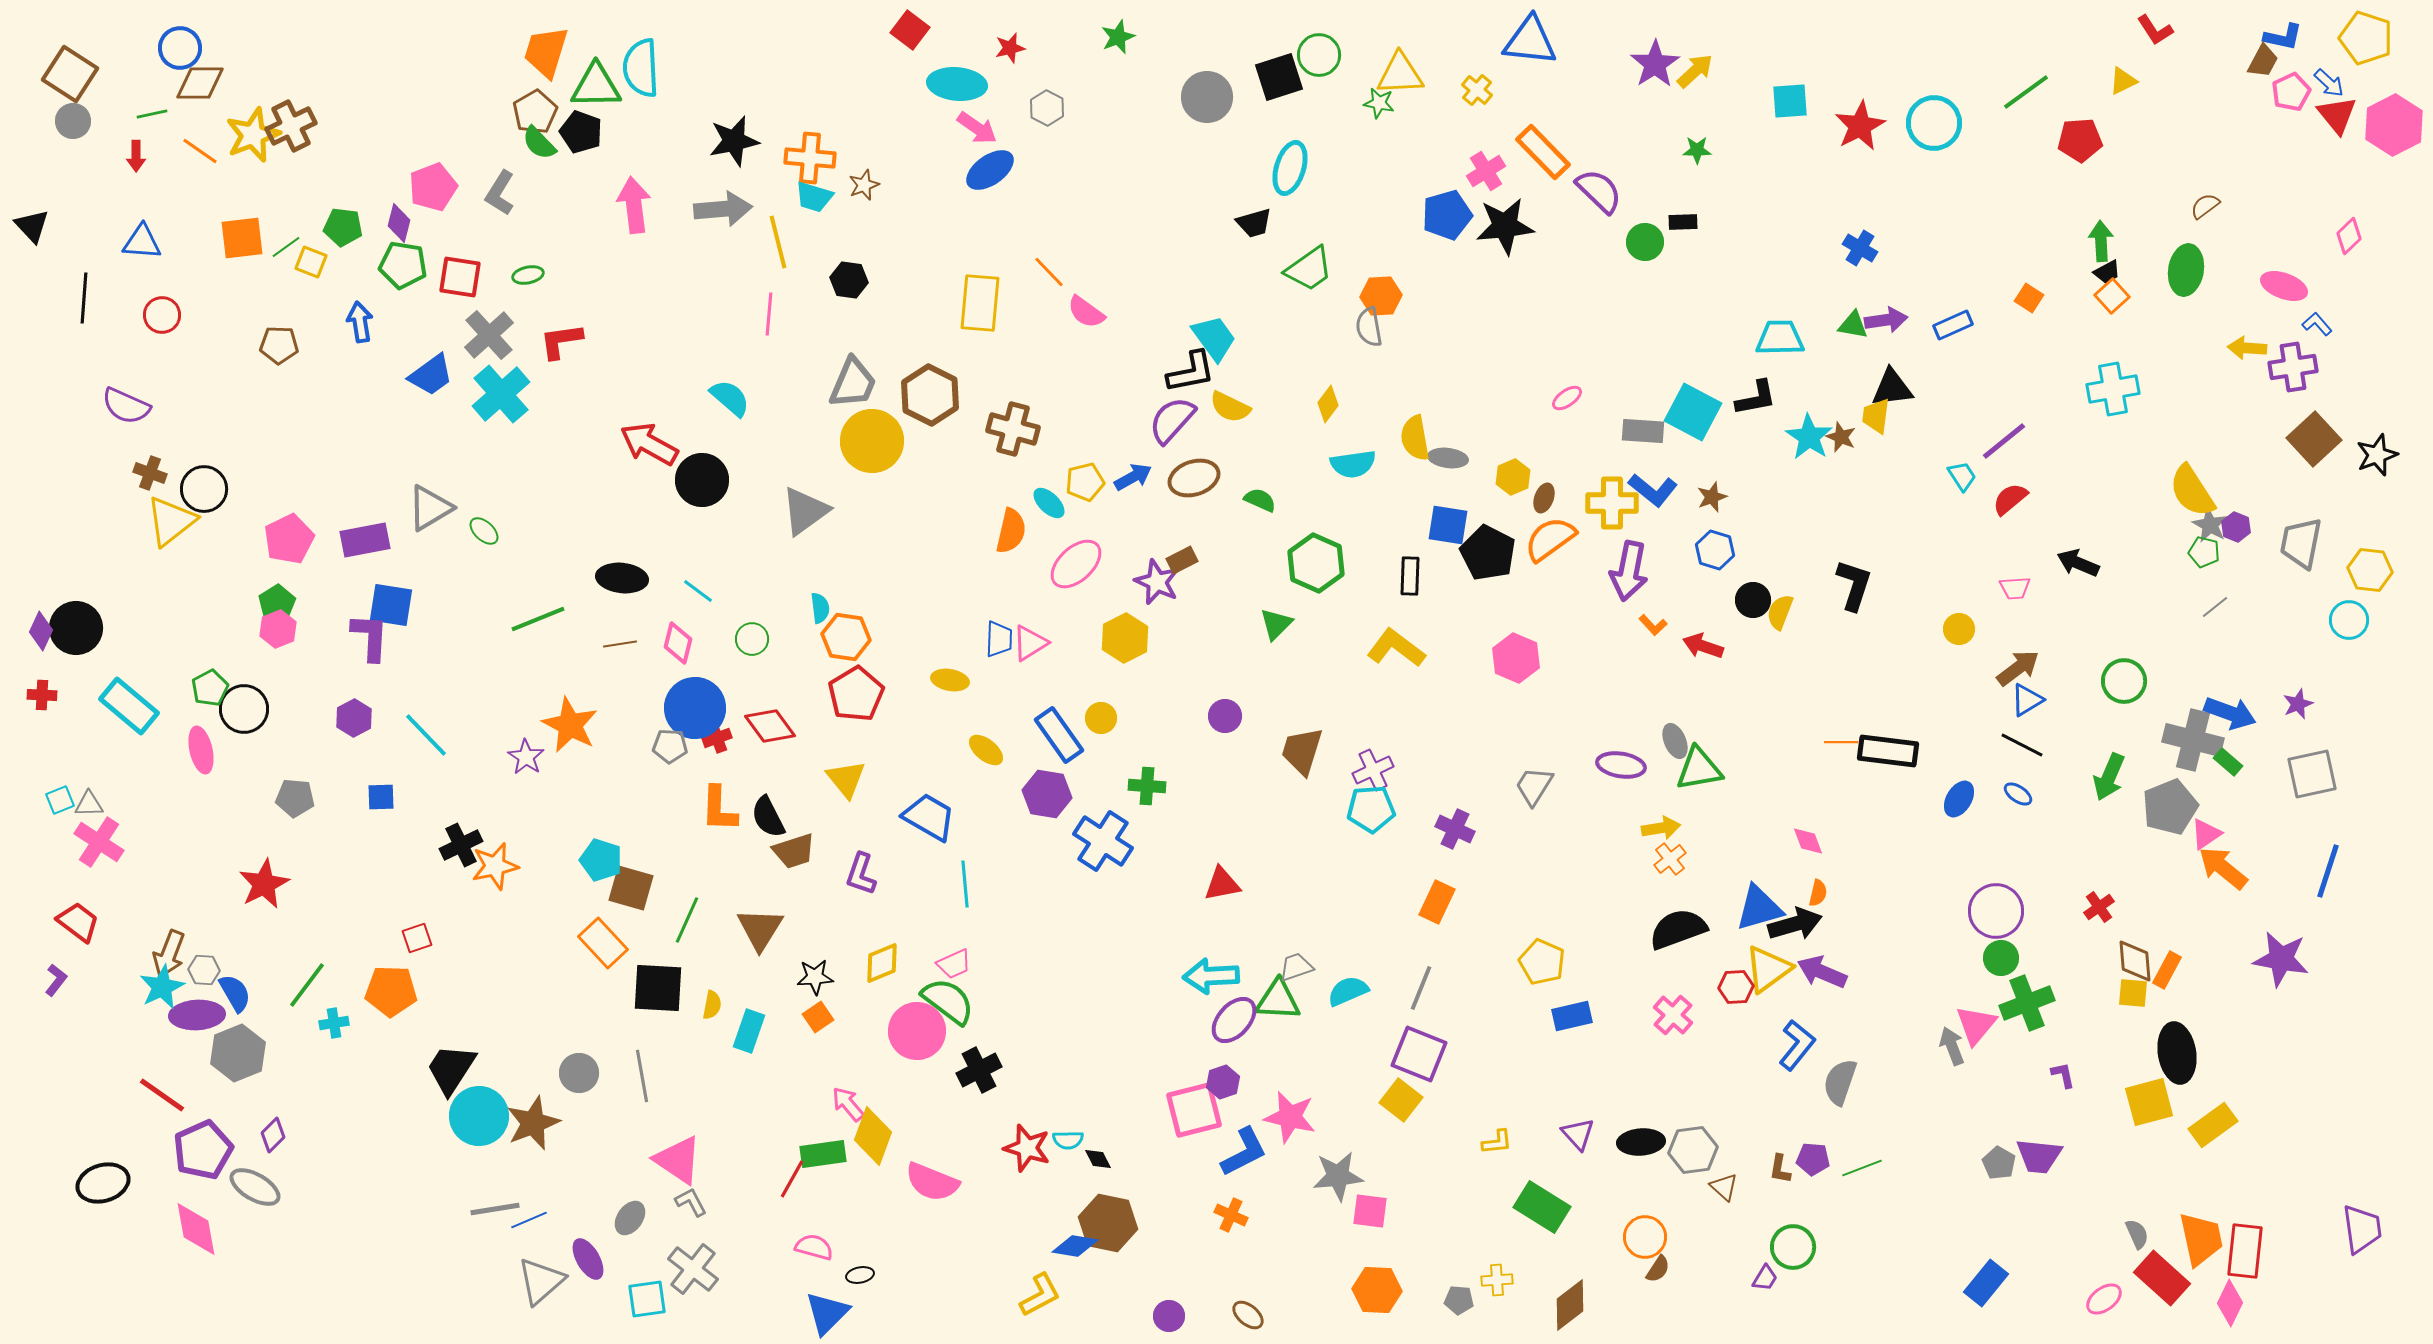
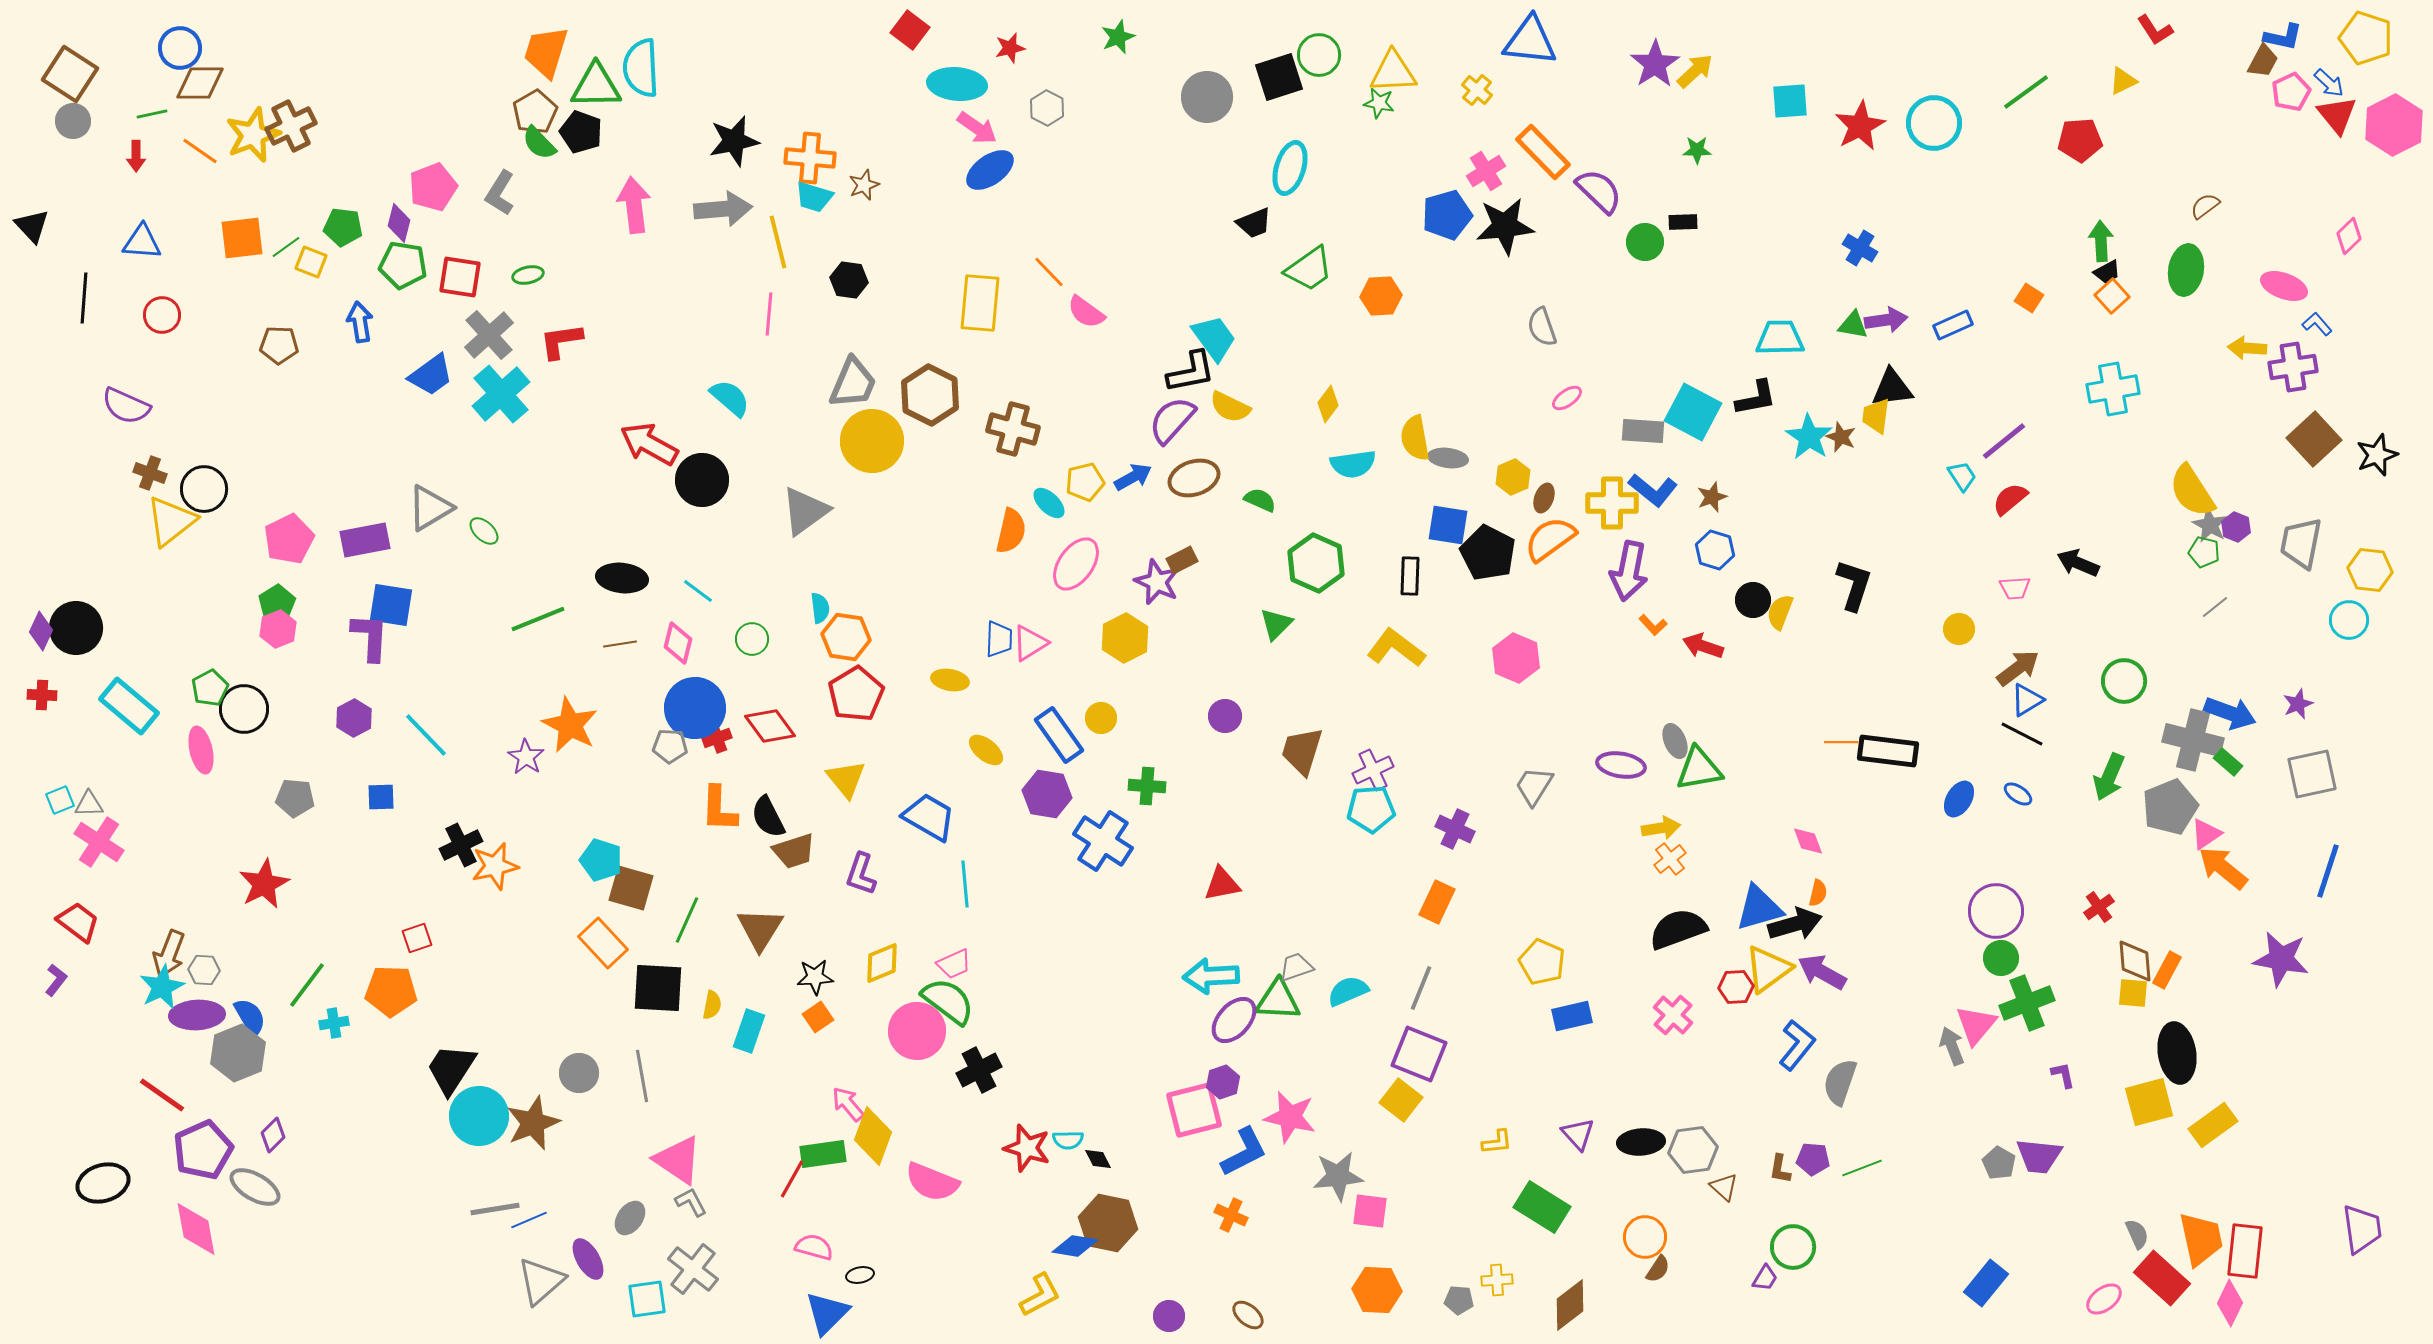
yellow triangle at (1400, 74): moved 7 px left, 2 px up
black trapezoid at (1254, 223): rotated 6 degrees counterclockwise
gray semicircle at (1369, 327): moved 173 px right; rotated 9 degrees counterclockwise
pink ellipse at (1076, 564): rotated 12 degrees counterclockwise
black line at (2022, 745): moved 11 px up
purple arrow at (1822, 972): rotated 6 degrees clockwise
blue semicircle at (235, 993): moved 15 px right, 24 px down
